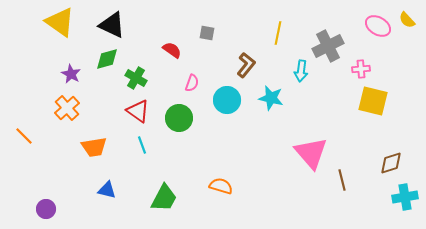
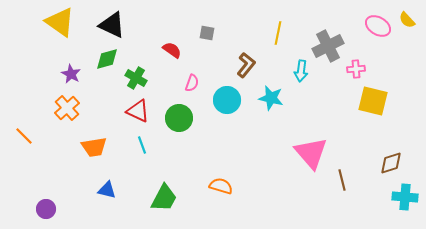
pink cross: moved 5 px left
red triangle: rotated 10 degrees counterclockwise
cyan cross: rotated 15 degrees clockwise
